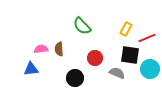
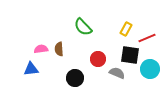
green semicircle: moved 1 px right, 1 px down
red circle: moved 3 px right, 1 px down
